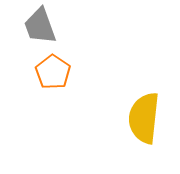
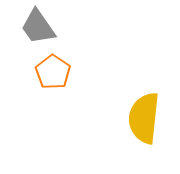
gray trapezoid: moved 2 px left, 1 px down; rotated 15 degrees counterclockwise
